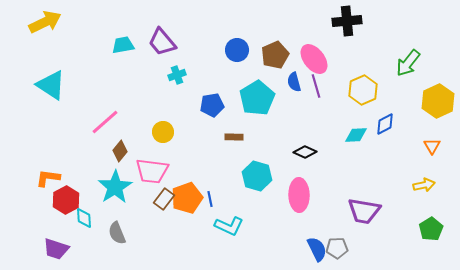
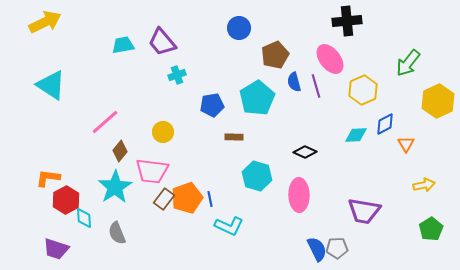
blue circle at (237, 50): moved 2 px right, 22 px up
pink ellipse at (314, 59): moved 16 px right
orange triangle at (432, 146): moved 26 px left, 2 px up
